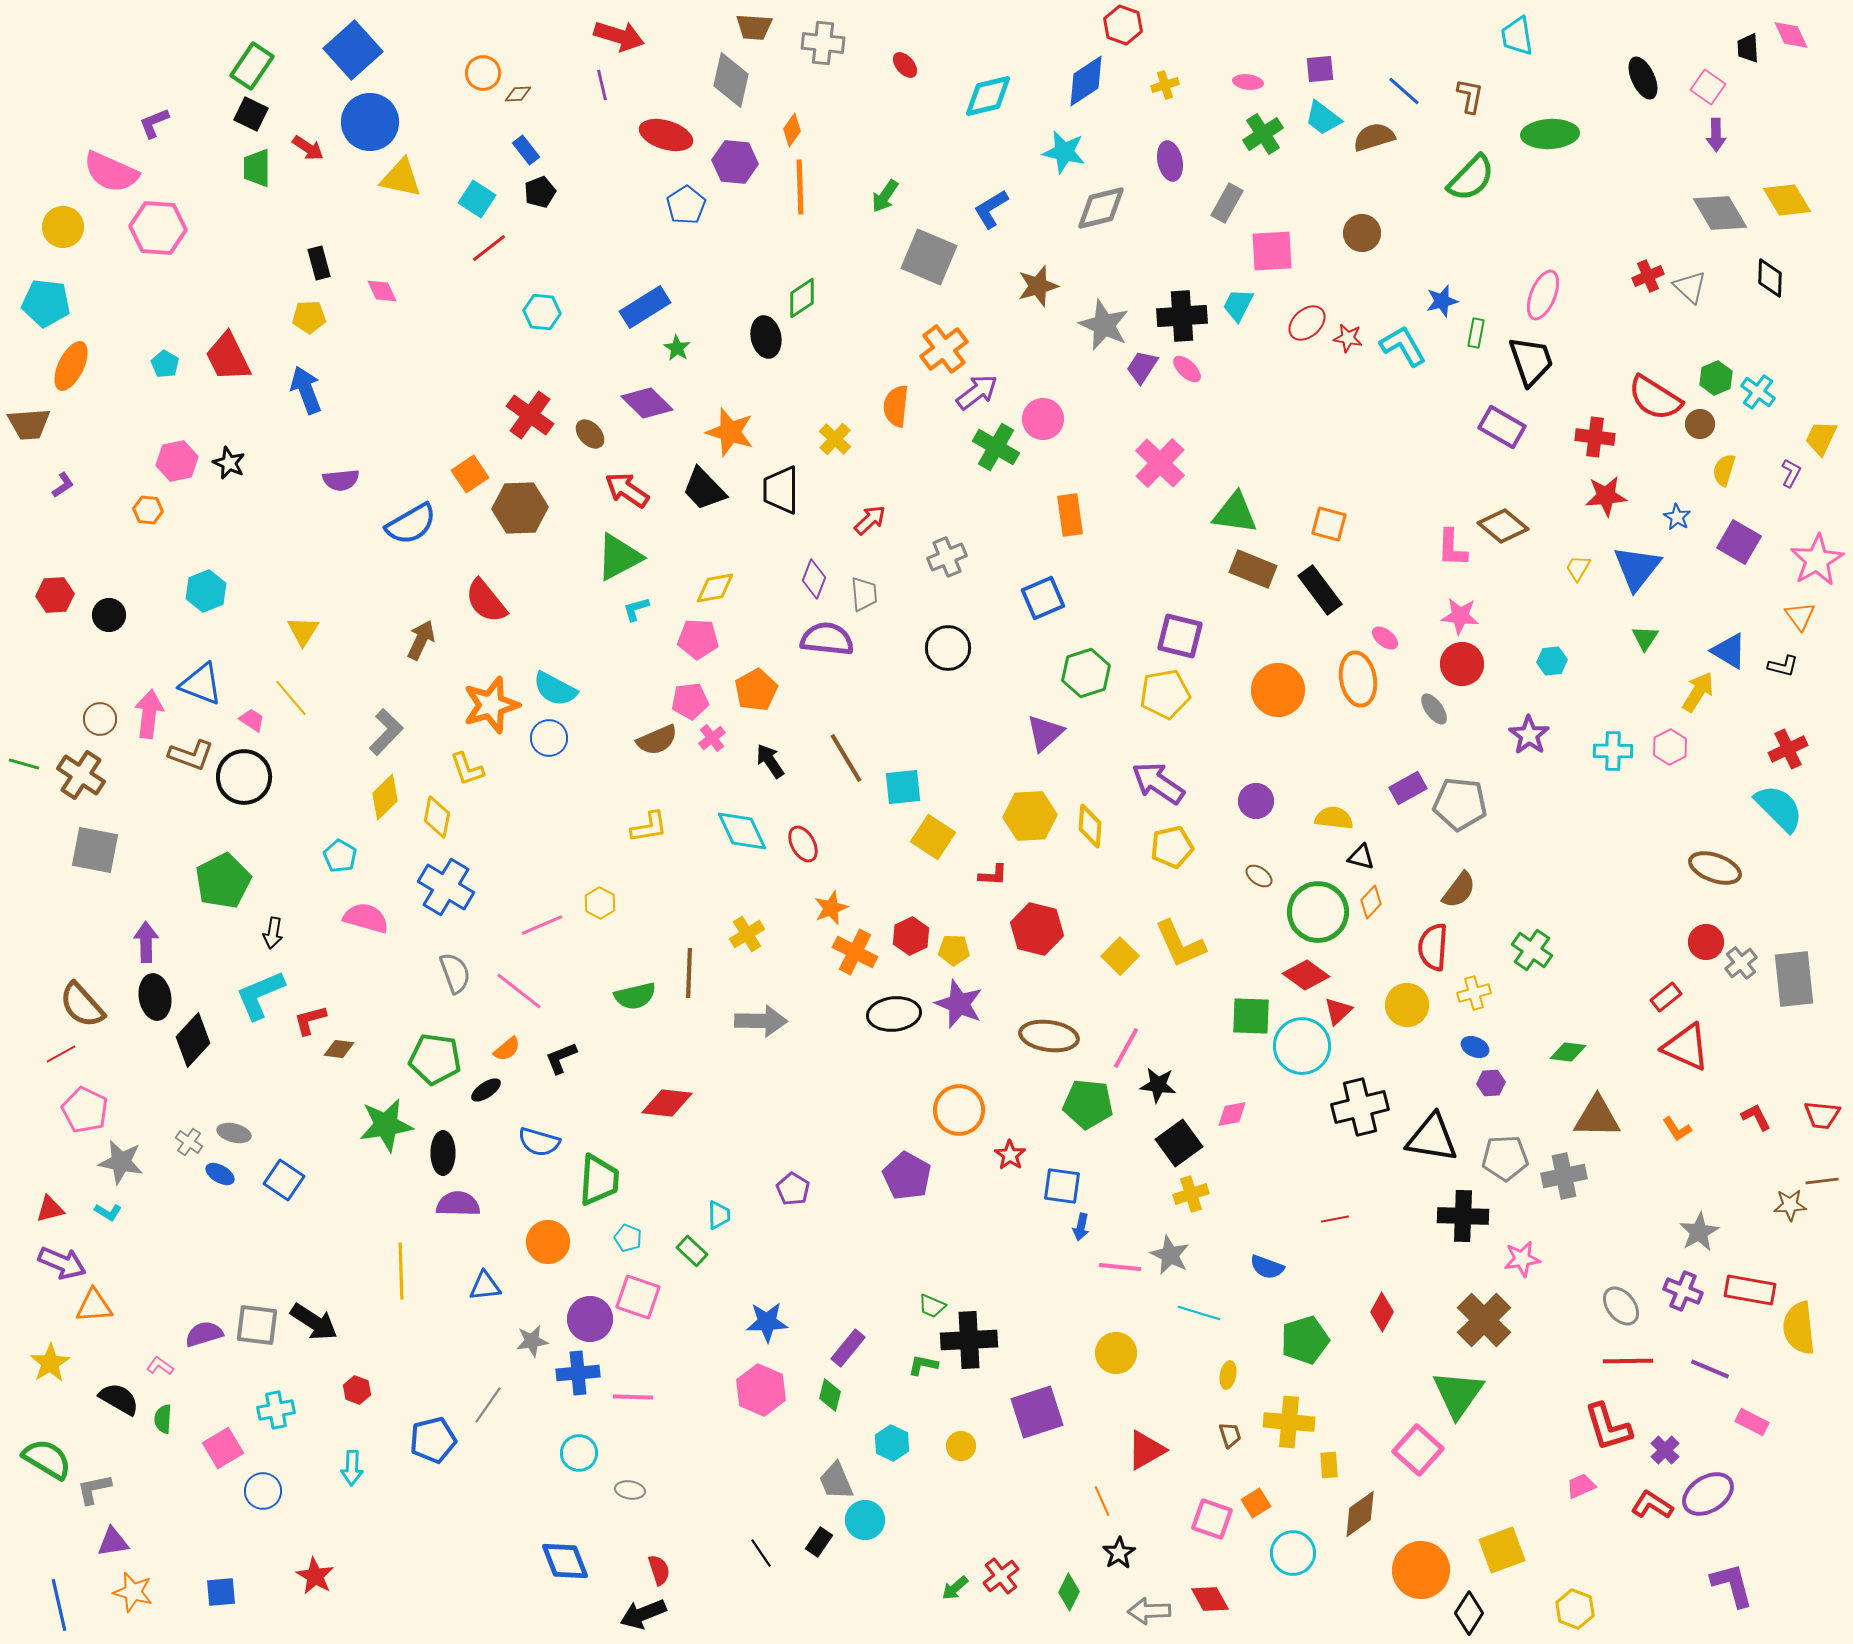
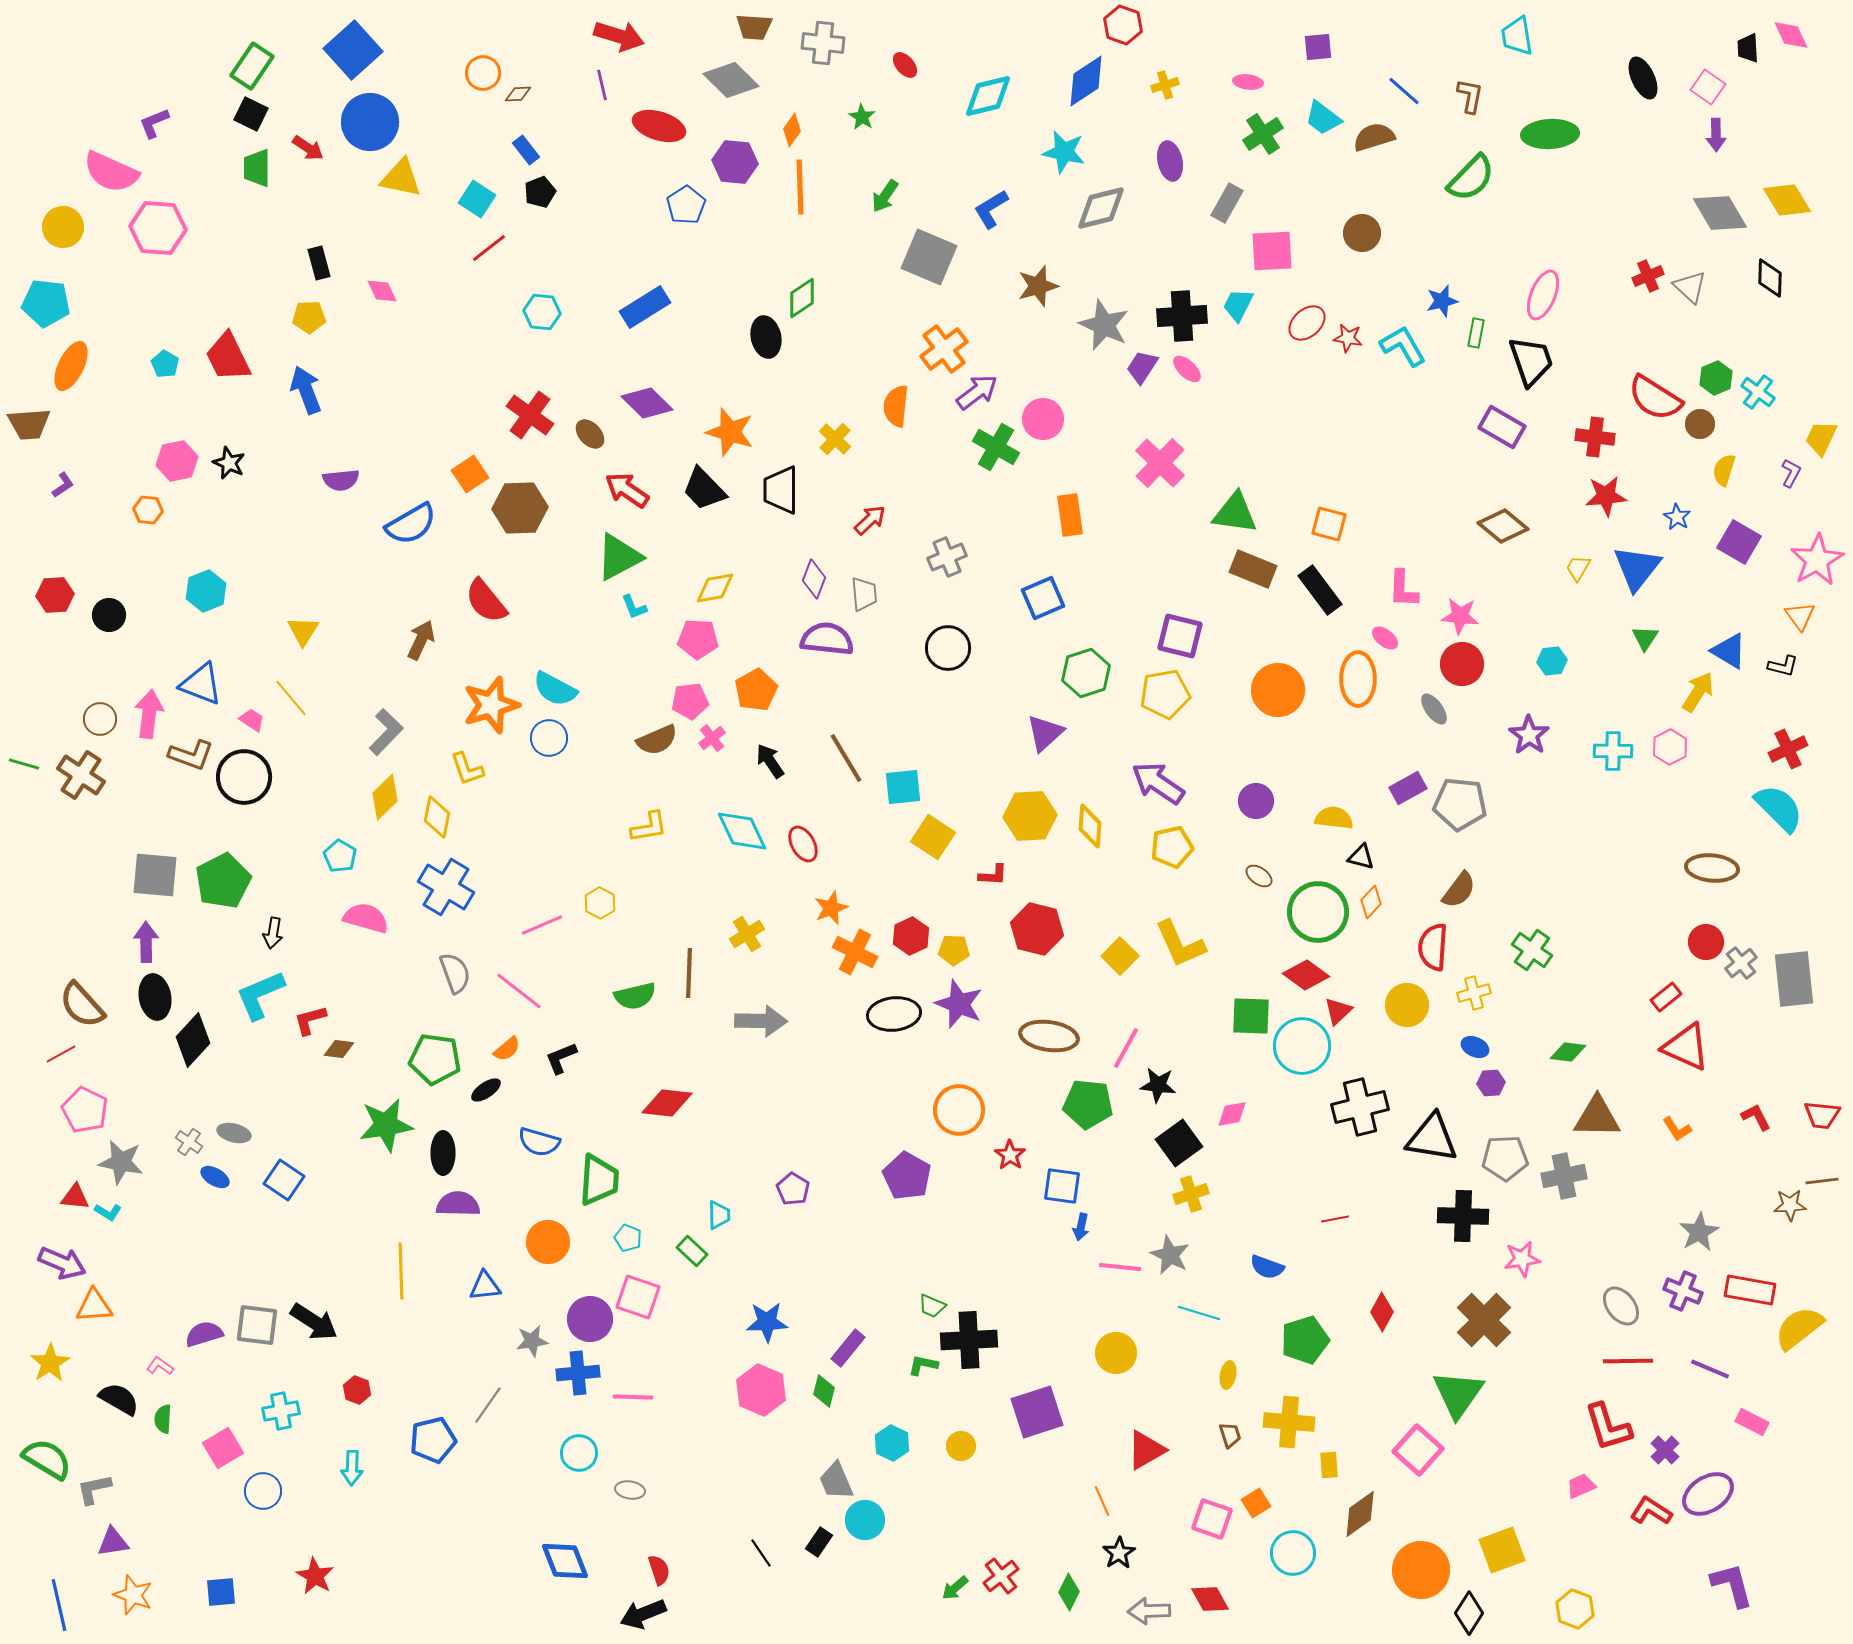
purple square at (1320, 69): moved 2 px left, 22 px up
gray diamond at (731, 80): rotated 58 degrees counterclockwise
red ellipse at (666, 135): moved 7 px left, 9 px up
green star at (677, 348): moved 185 px right, 231 px up
pink L-shape at (1452, 548): moved 49 px left, 41 px down
cyan L-shape at (636, 609): moved 2 px left, 2 px up; rotated 96 degrees counterclockwise
orange ellipse at (1358, 679): rotated 10 degrees clockwise
gray square at (95, 850): moved 60 px right, 25 px down; rotated 6 degrees counterclockwise
brown ellipse at (1715, 868): moved 3 px left; rotated 15 degrees counterclockwise
blue ellipse at (220, 1174): moved 5 px left, 3 px down
red triangle at (50, 1209): moved 25 px right, 12 px up; rotated 20 degrees clockwise
yellow semicircle at (1799, 1328): rotated 58 degrees clockwise
green diamond at (830, 1395): moved 6 px left, 4 px up
cyan cross at (276, 1410): moved 5 px right, 1 px down
red L-shape at (1652, 1505): moved 1 px left, 6 px down
orange star at (133, 1592): moved 3 px down; rotated 6 degrees clockwise
